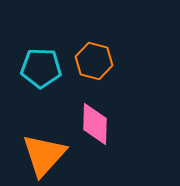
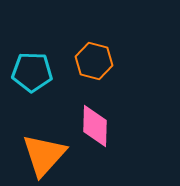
cyan pentagon: moved 9 px left, 4 px down
pink diamond: moved 2 px down
